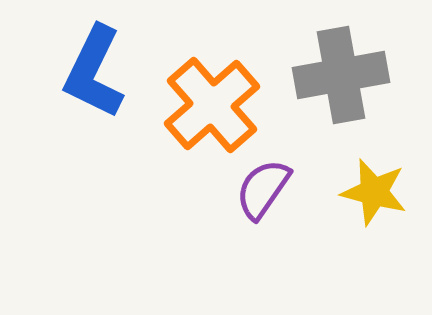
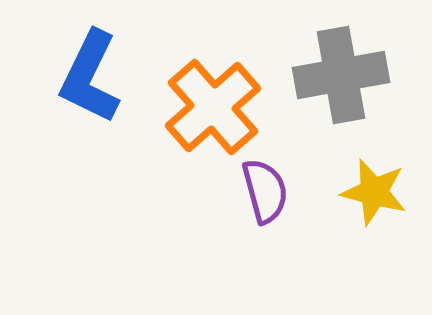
blue L-shape: moved 4 px left, 5 px down
orange cross: moved 1 px right, 2 px down
purple semicircle: moved 2 px right, 2 px down; rotated 130 degrees clockwise
